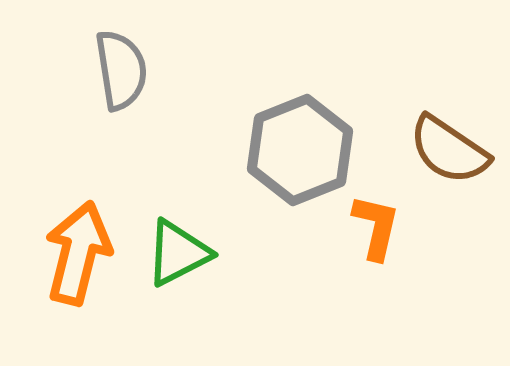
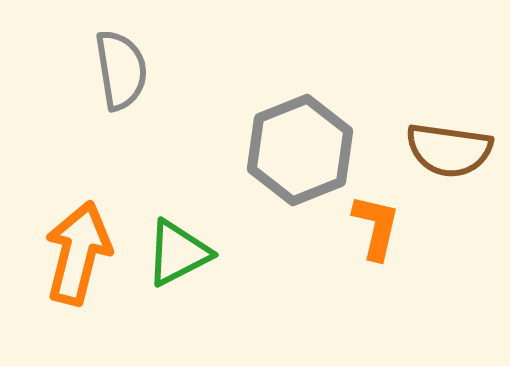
brown semicircle: rotated 26 degrees counterclockwise
